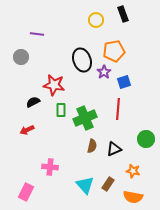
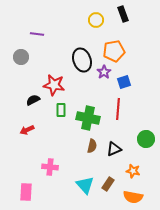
black semicircle: moved 2 px up
green cross: moved 3 px right; rotated 35 degrees clockwise
pink rectangle: rotated 24 degrees counterclockwise
